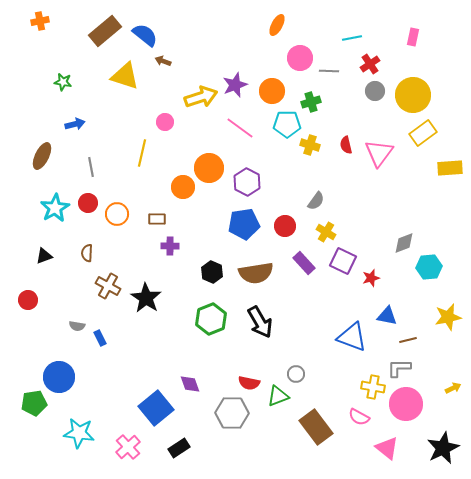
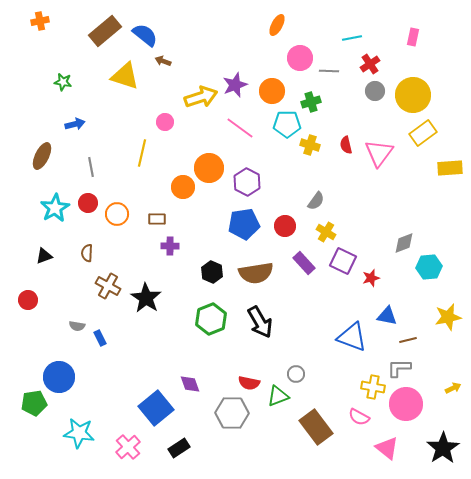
black star at (443, 448): rotated 8 degrees counterclockwise
